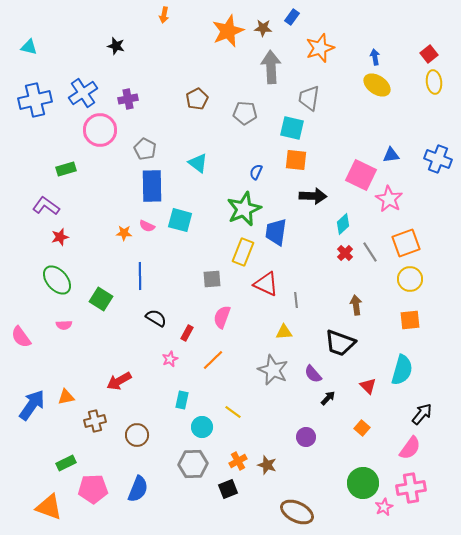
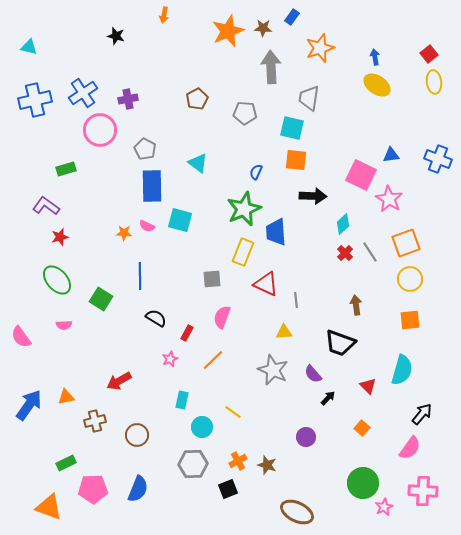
black star at (116, 46): moved 10 px up
blue trapezoid at (276, 232): rotated 12 degrees counterclockwise
blue arrow at (32, 405): moved 3 px left
pink cross at (411, 488): moved 12 px right, 3 px down; rotated 12 degrees clockwise
